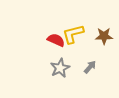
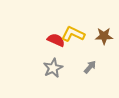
yellow L-shape: rotated 40 degrees clockwise
gray star: moved 7 px left
